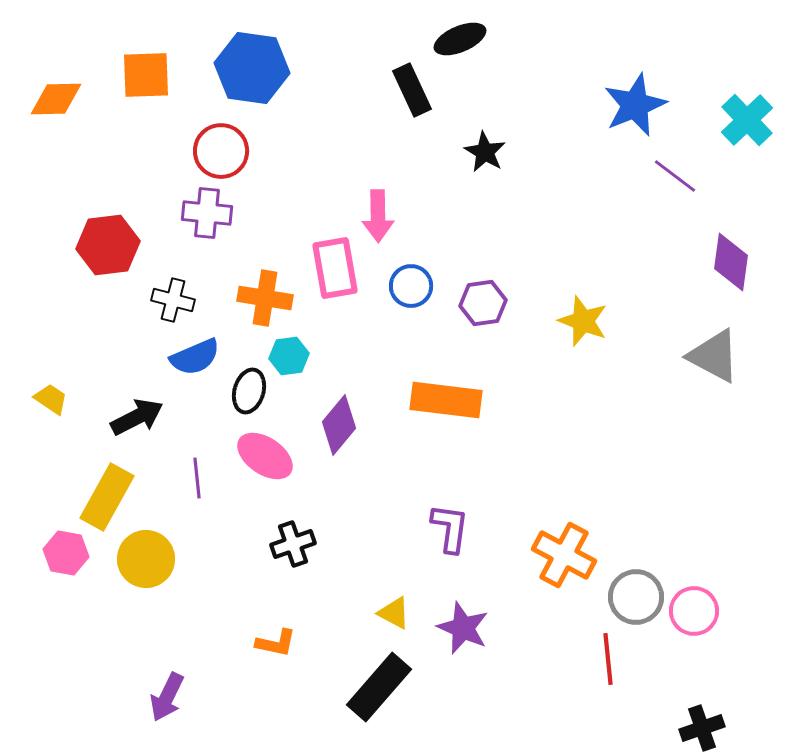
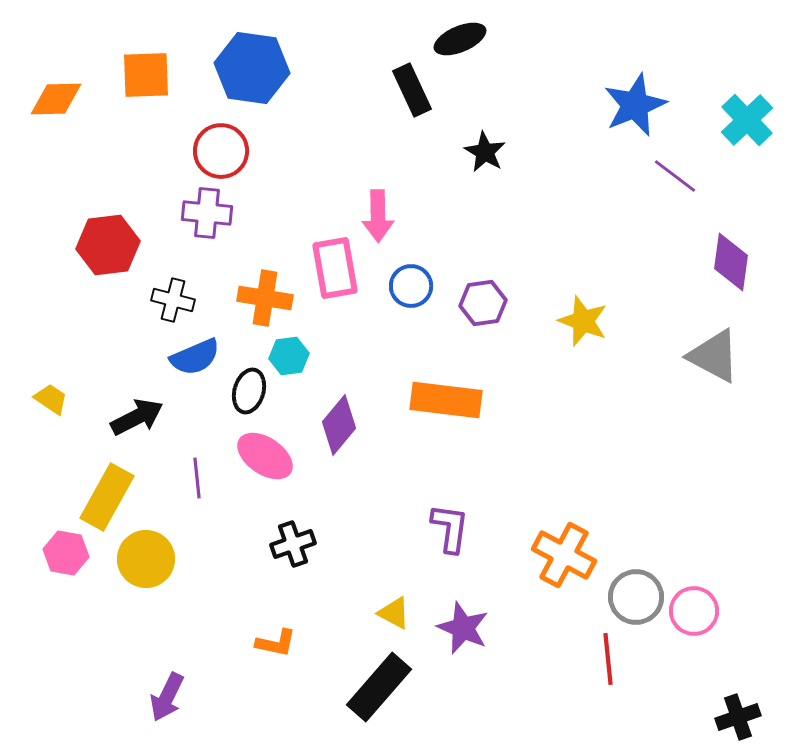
black cross at (702, 728): moved 36 px right, 11 px up
